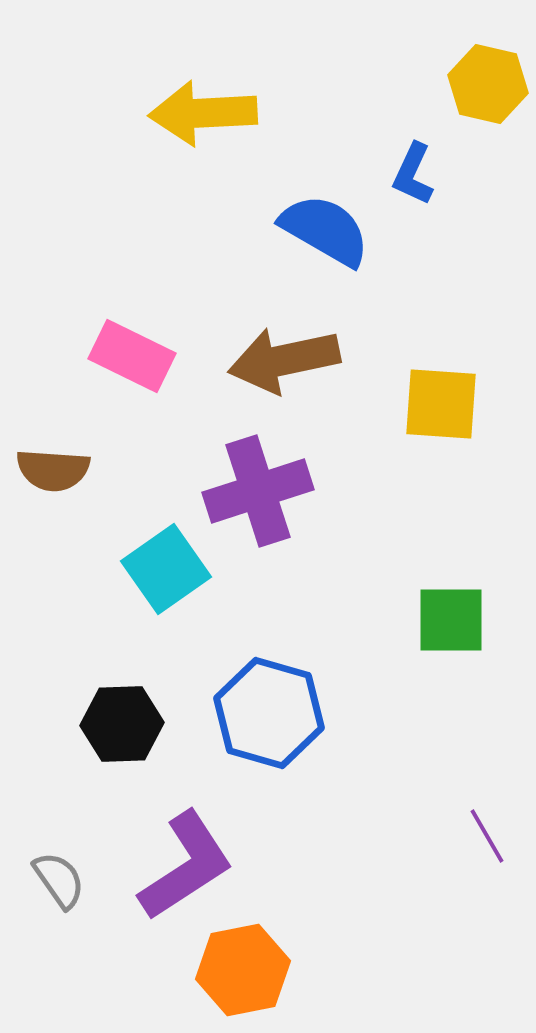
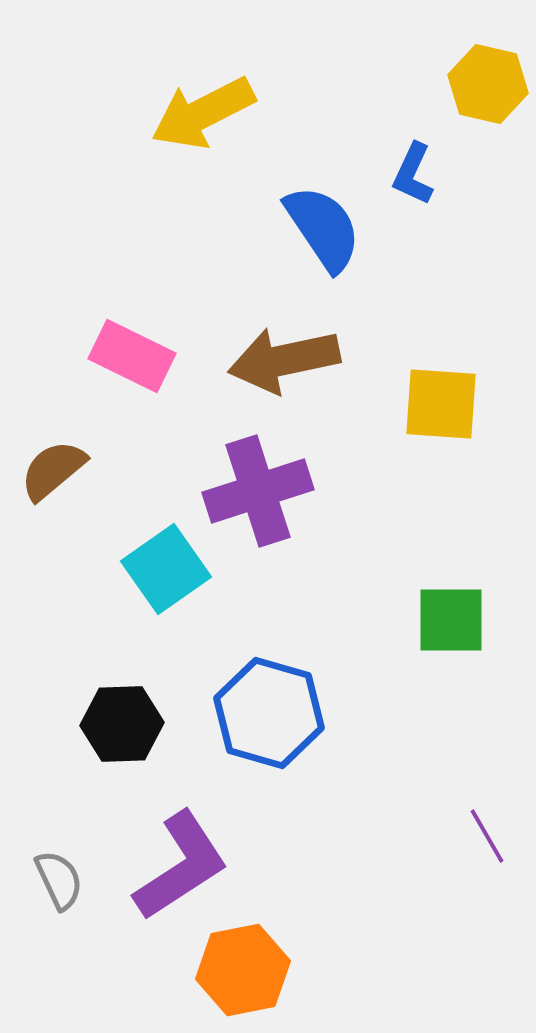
yellow arrow: rotated 24 degrees counterclockwise
blue semicircle: moved 2 px left, 2 px up; rotated 26 degrees clockwise
brown semicircle: rotated 136 degrees clockwise
purple L-shape: moved 5 px left
gray semicircle: rotated 10 degrees clockwise
